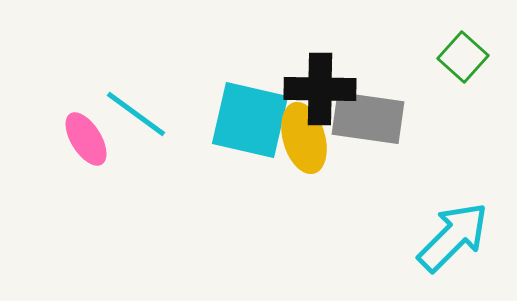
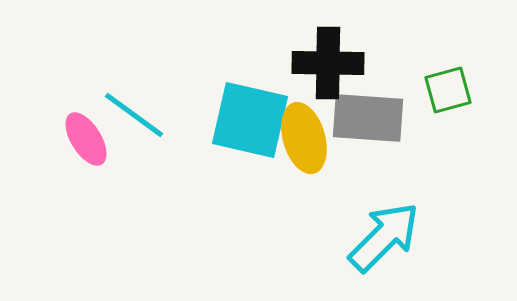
green square: moved 15 px left, 33 px down; rotated 33 degrees clockwise
black cross: moved 8 px right, 26 px up
cyan line: moved 2 px left, 1 px down
gray rectangle: rotated 4 degrees counterclockwise
cyan arrow: moved 69 px left
